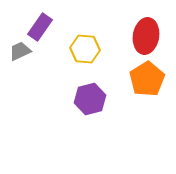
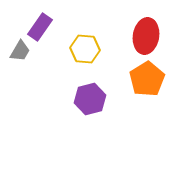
gray trapezoid: rotated 145 degrees clockwise
